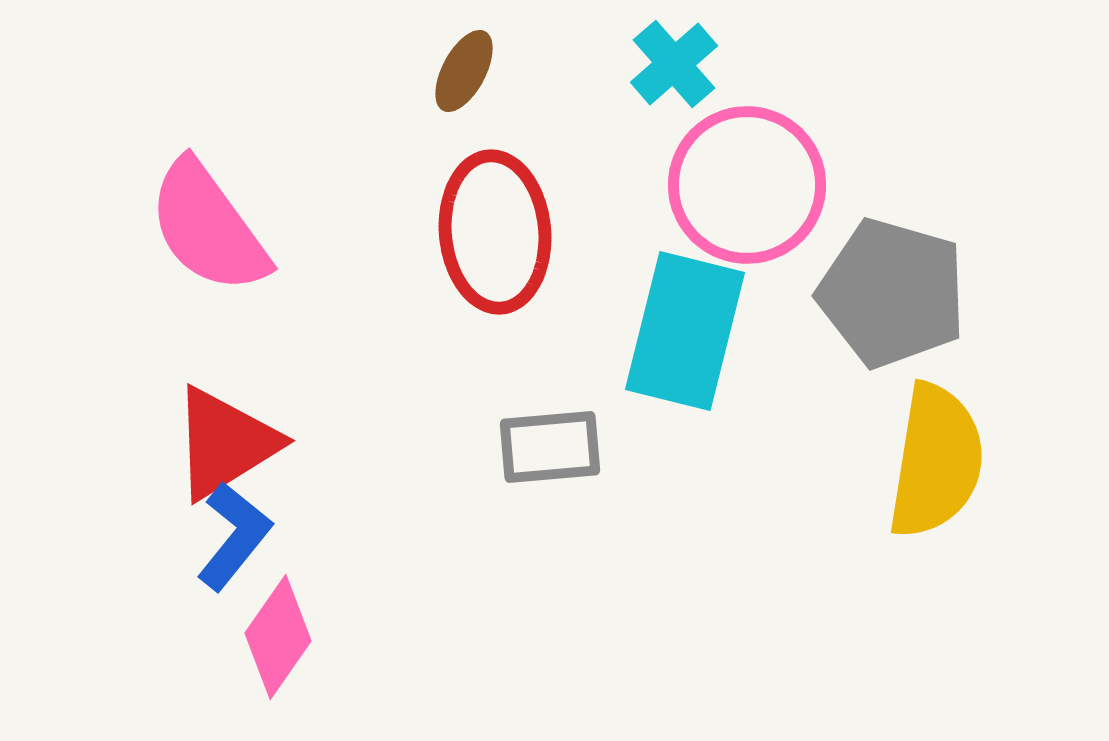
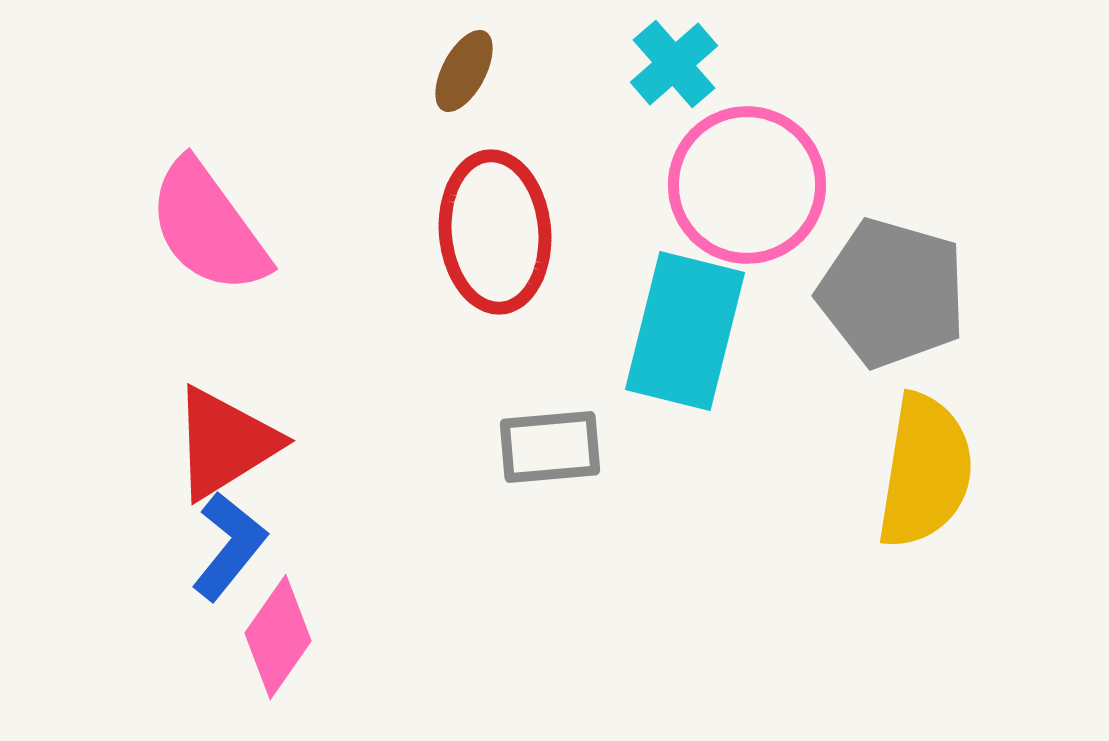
yellow semicircle: moved 11 px left, 10 px down
blue L-shape: moved 5 px left, 10 px down
